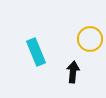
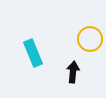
cyan rectangle: moved 3 px left, 1 px down
